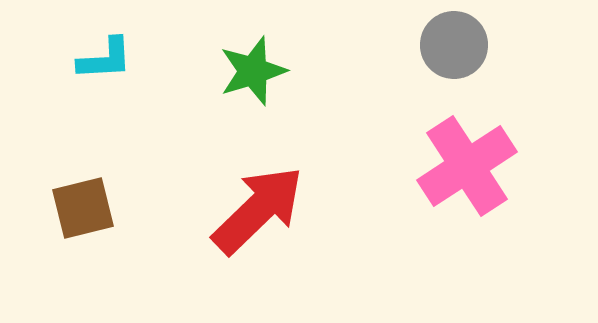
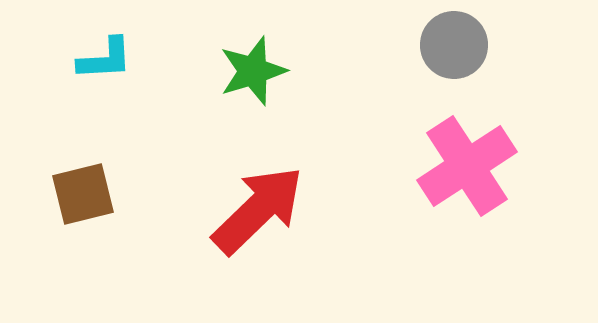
brown square: moved 14 px up
